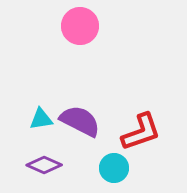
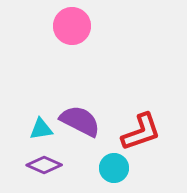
pink circle: moved 8 px left
cyan triangle: moved 10 px down
